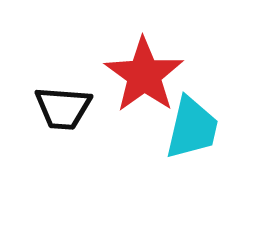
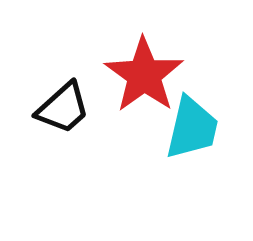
black trapezoid: rotated 46 degrees counterclockwise
